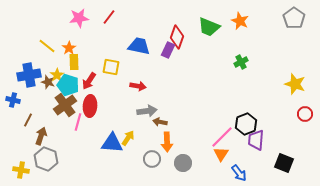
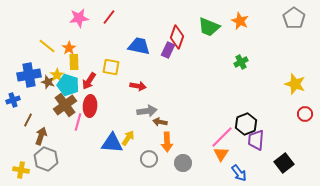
blue cross at (13, 100): rotated 32 degrees counterclockwise
gray circle at (152, 159): moved 3 px left
black square at (284, 163): rotated 30 degrees clockwise
